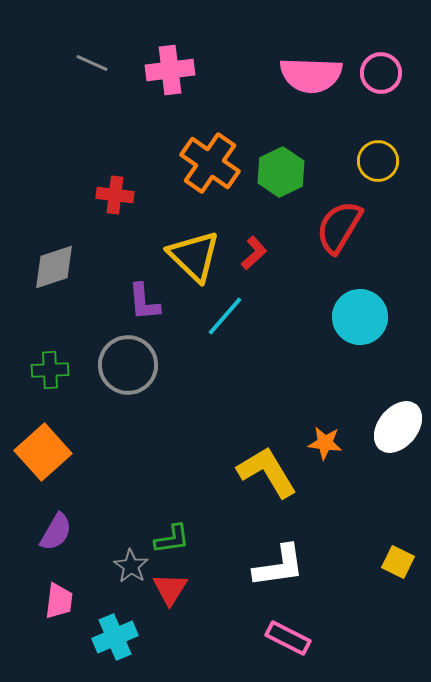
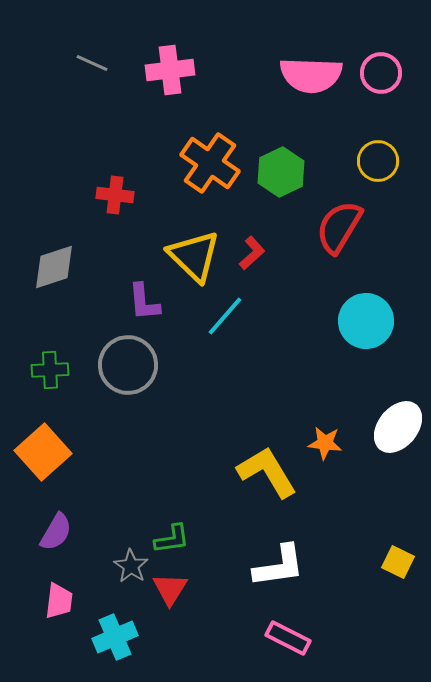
red L-shape: moved 2 px left
cyan circle: moved 6 px right, 4 px down
